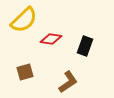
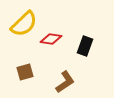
yellow semicircle: moved 4 px down
brown L-shape: moved 3 px left
